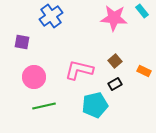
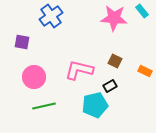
brown square: rotated 24 degrees counterclockwise
orange rectangle: moved 1 px right
black rectangle: moved 5 px left, 2 px down
